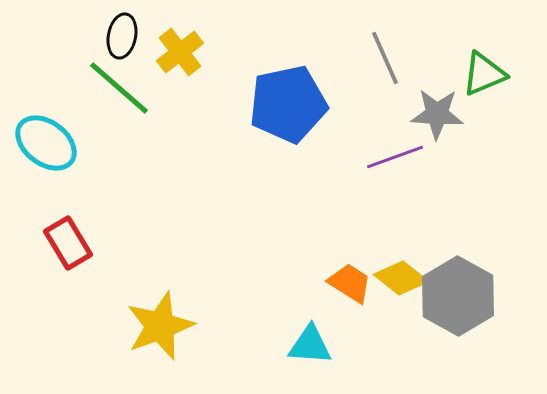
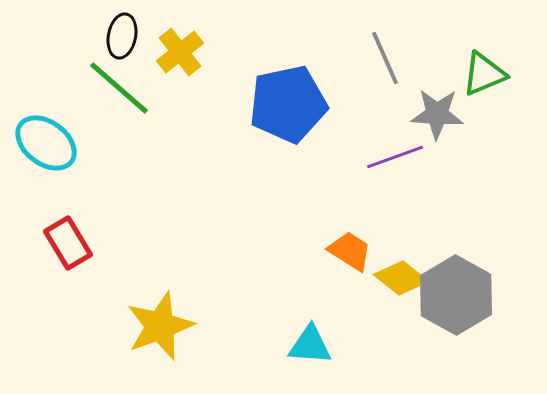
orange trapezoid: moved 32 px up
gray hexagon: moved 2 px left, 1 px up
